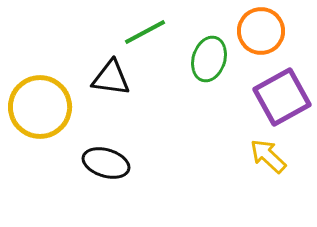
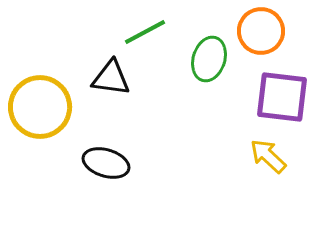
purple square: rotated 36 degrees clockwise
